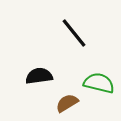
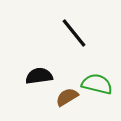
green semicircle: moved 2 px left, 1 px down
brown semicircle: moved 6 px up
